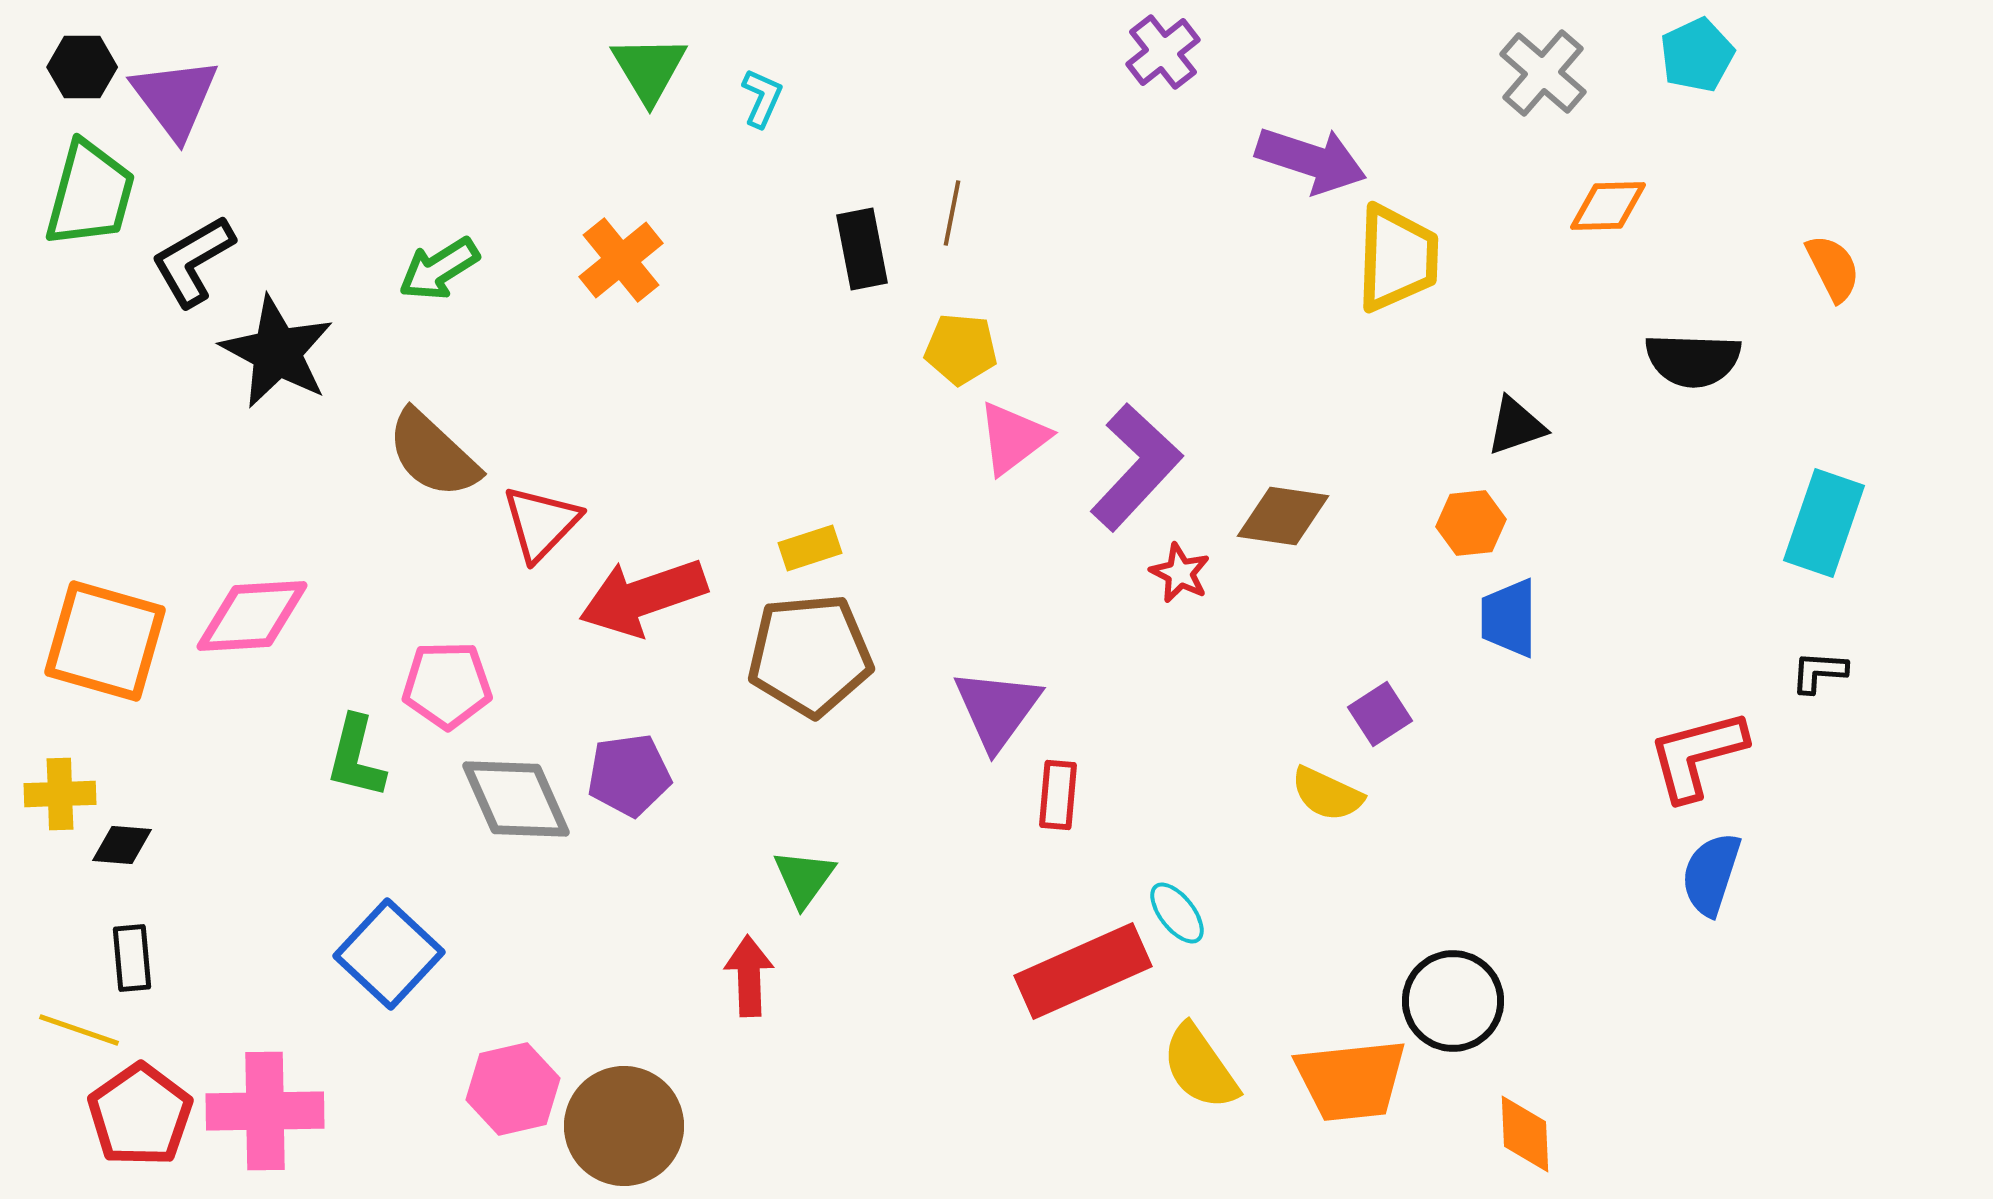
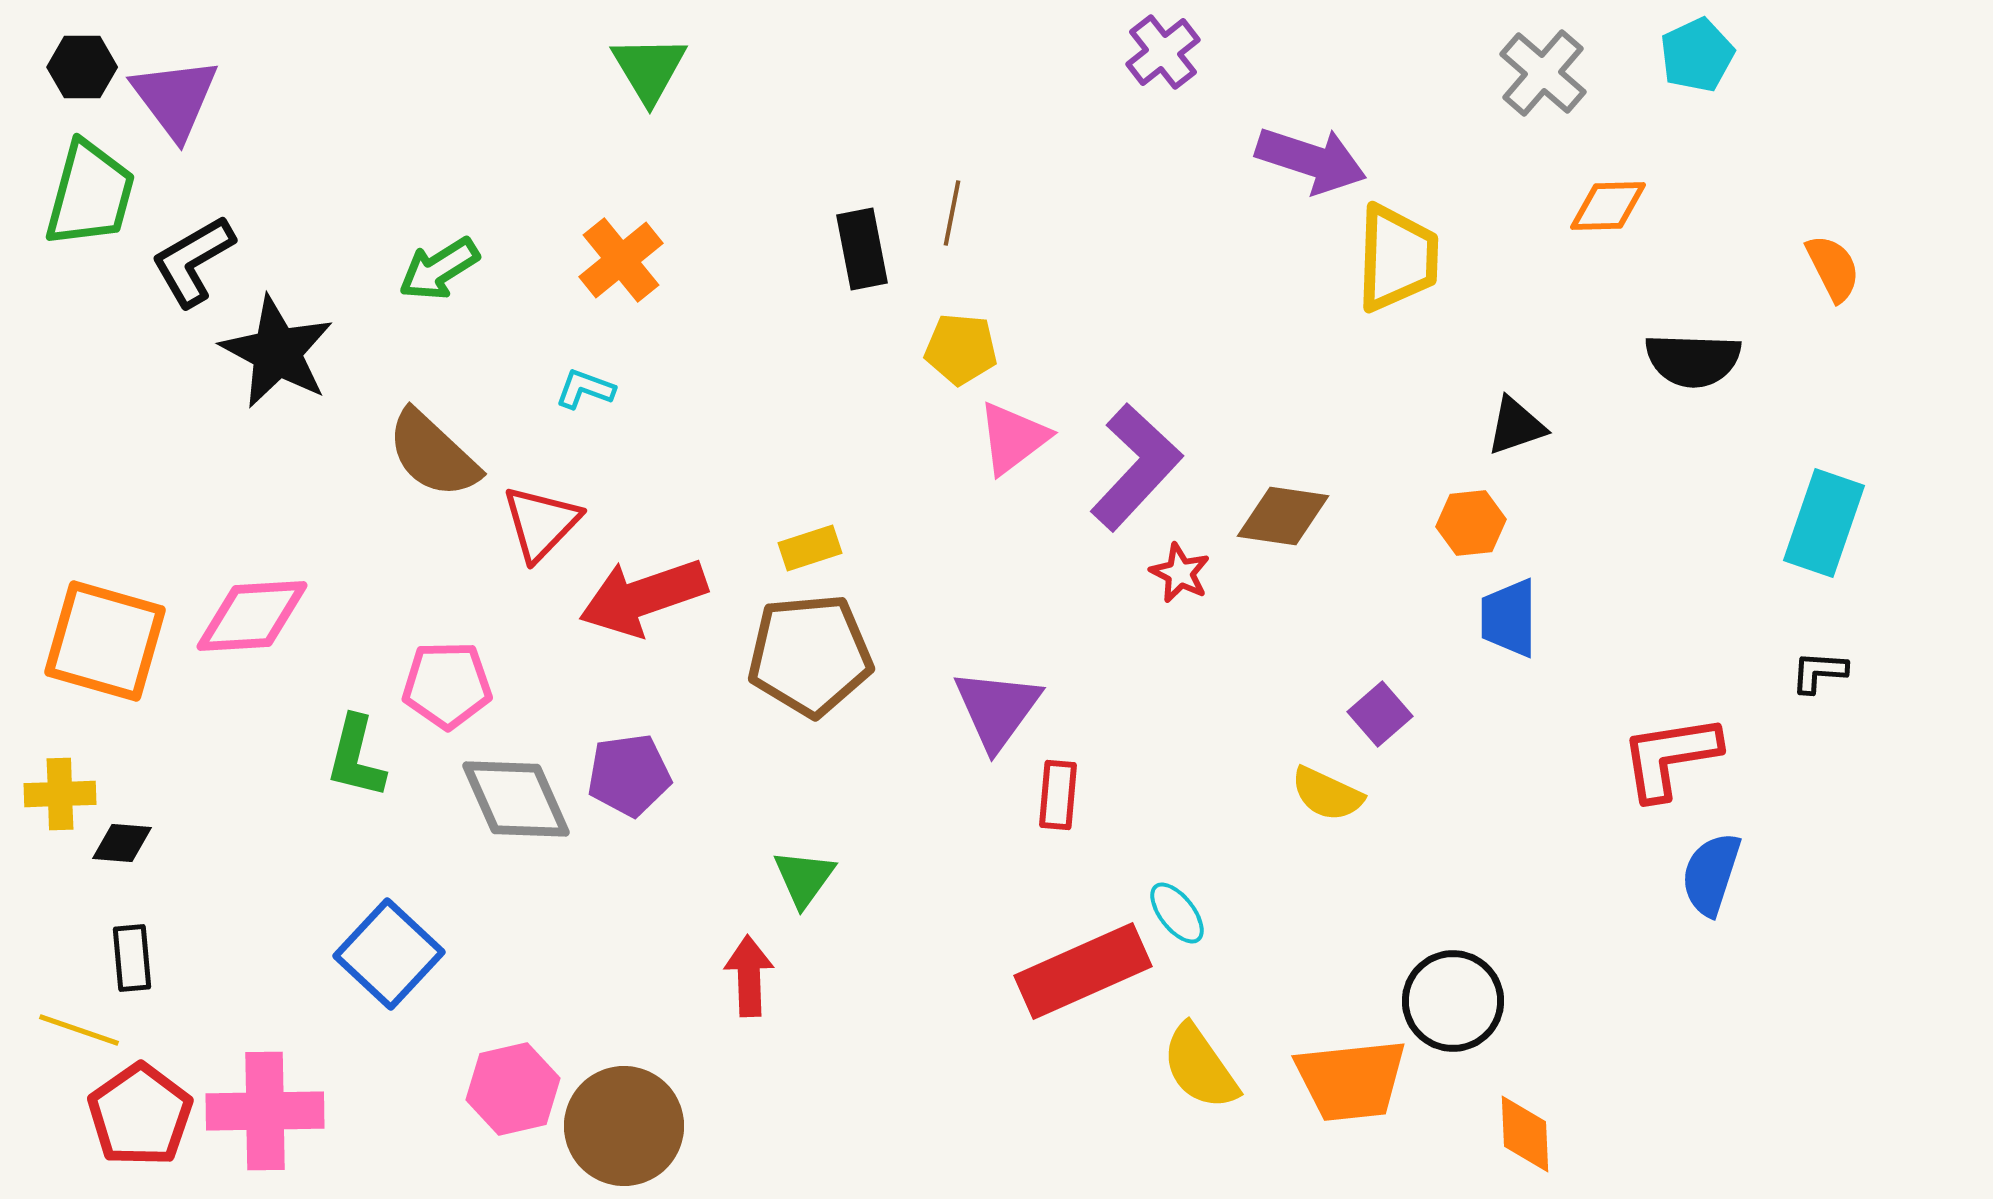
cyan L-shape at (762, 98): moved 177 px left, 291 px down; rotated 94 degrees counterclockwise
purple square at (1380, 714): rotated 8 degrees counterclockwise
red L-shape at (1697, 755): moved 27 px left, 2 px down; rotated 6 degrees clockwise
black diamond at (122, 845): moved 2 px up
